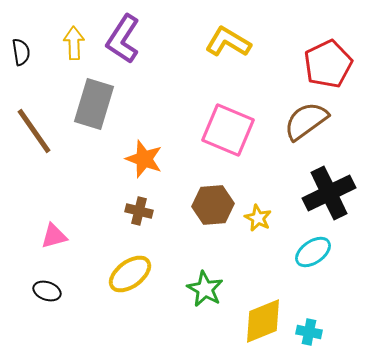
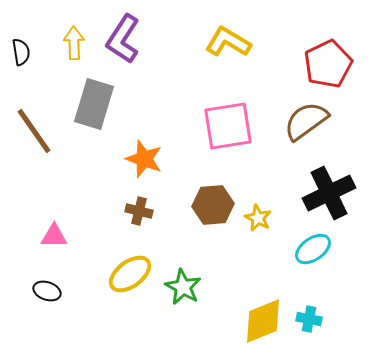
pink square: moved 4 px up; rotated 32 degrees counterclockwise
pink triangle: rotated 16 degrees clockwise
cyan ellipse: moved 3 px up
green star: moved 22 px left, 2 px up
cyan cross: moved 13 px up
